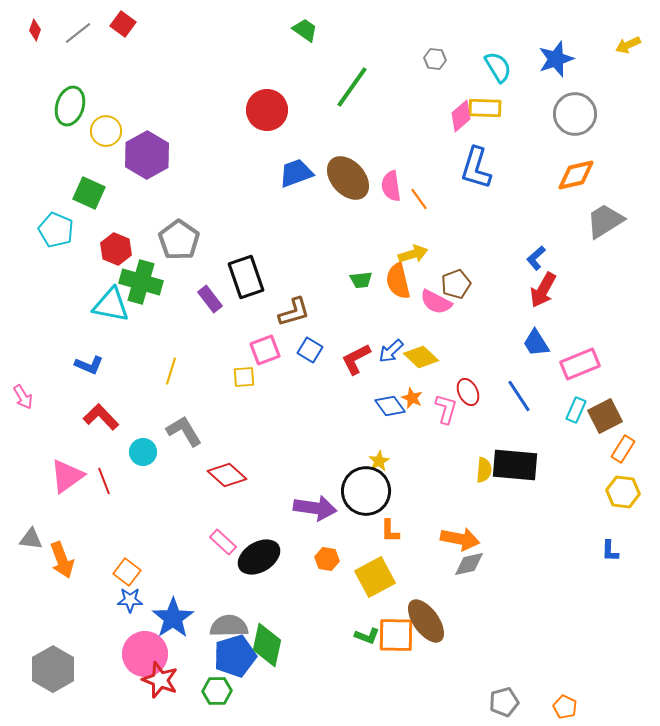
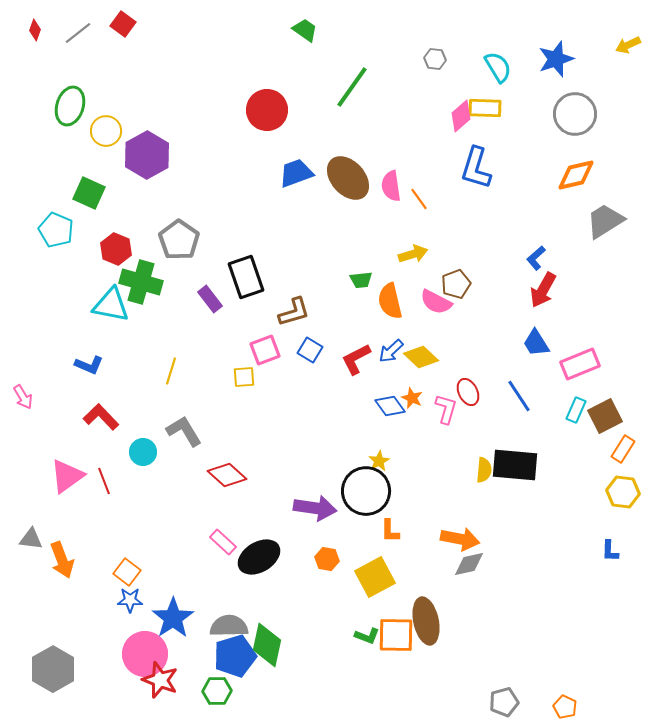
orange semicircle at (398, 281): moved 8 px left, 20 px down
brown ellipse at (426, 621): rotated 24 degrees clockwise
